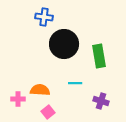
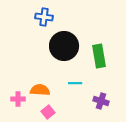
black circle: moved 2 px down
